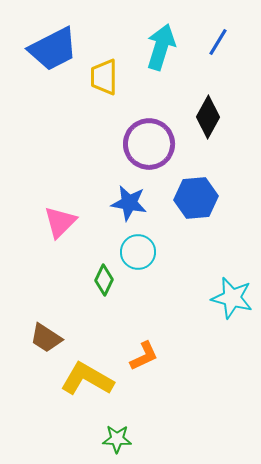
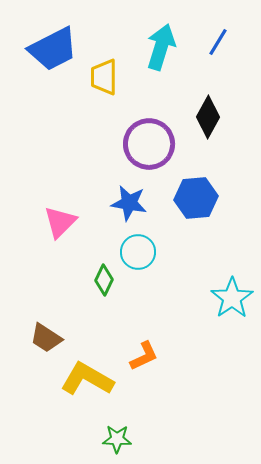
cyan star: rotated 24 degrees clockwise
